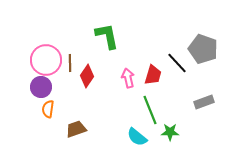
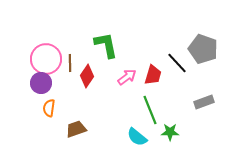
green L-shape: moved 1 px left, 9 px down
pink circle: moved 1 px up
pink arrow: moved 1 px left, 1 px up; rotated 66 degrees clockwise
purple circle: moved 4 px up
orange semicircle: moved 1 px right, 1 px up
